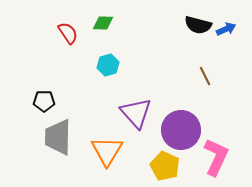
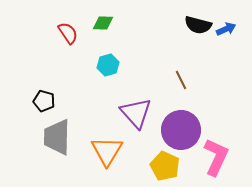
brown line: moved 24 px left, 4 px down
black pentagon: rotated 15 degrees clockwise
gray trapezoid: moved 1 px left
